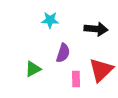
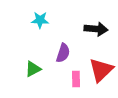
cyan star: moved 10 px left
